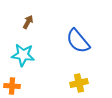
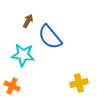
brown arrow: moved 1 px up
blue semicircle: moved 28 px left, 4 px up
orange cross: rotated 21 degrees clockwise
